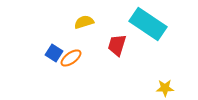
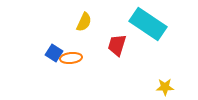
yellow semicircle: rotated 132 degrees clockwise
orange ellipse: rotated 30 degrees clockwise
yellow star: moved 1 px up
